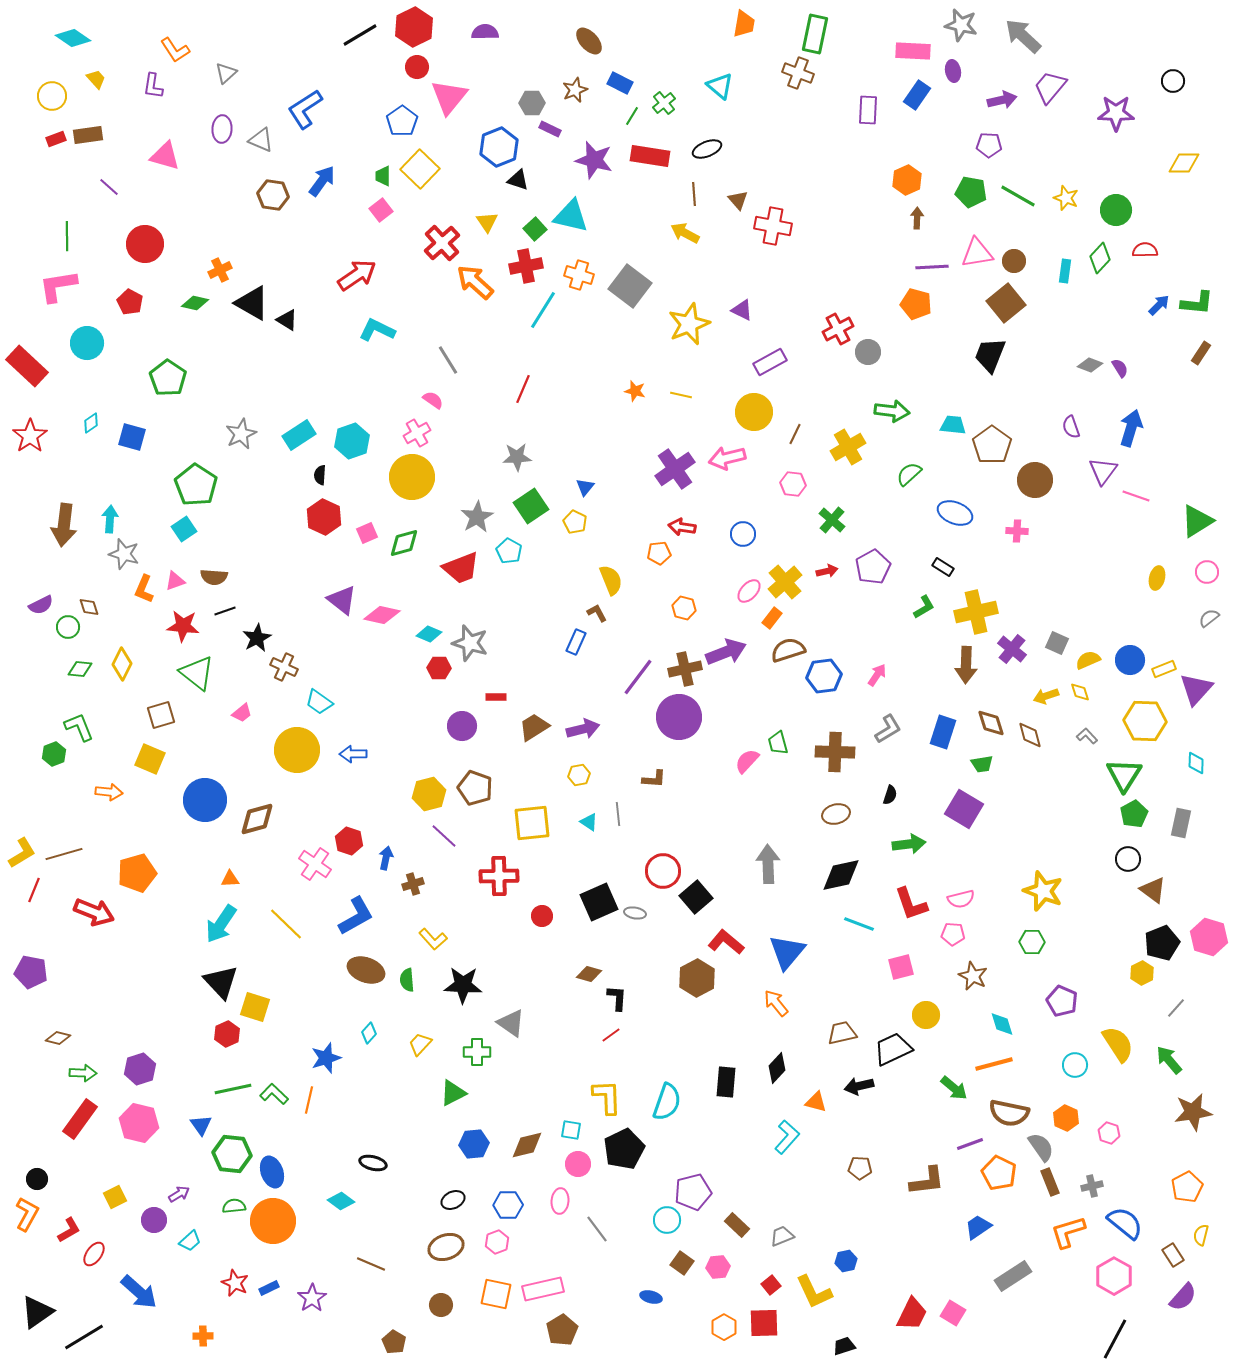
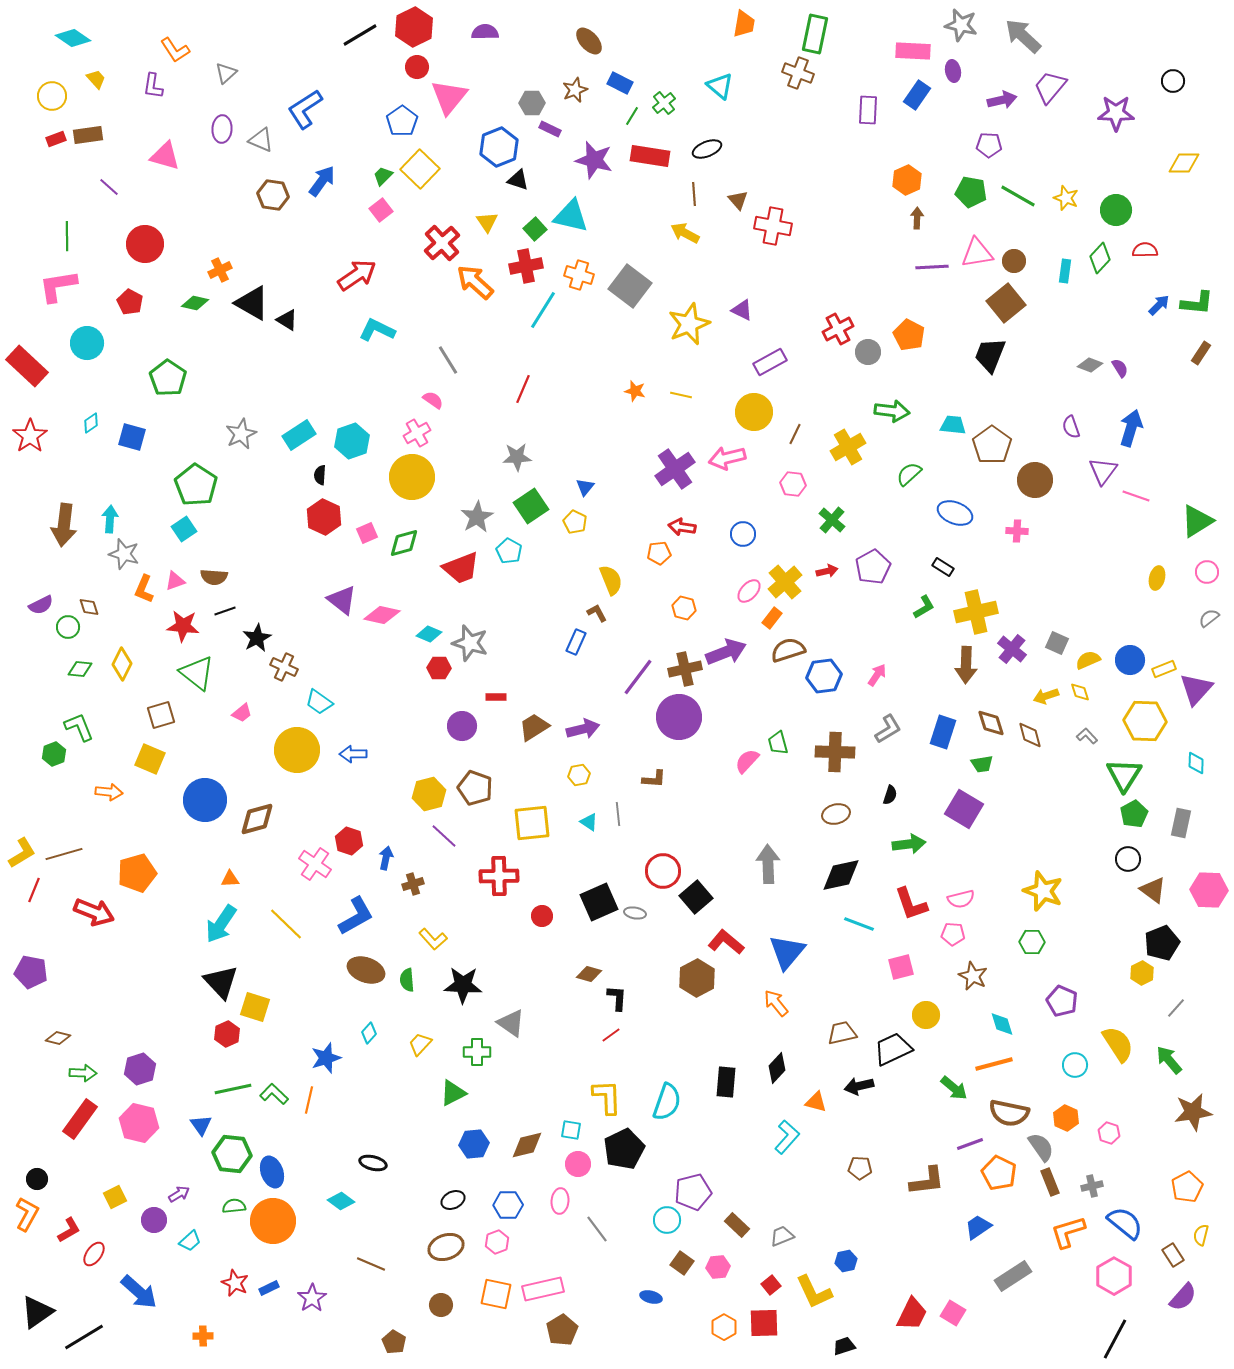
green trapezoid at (383, 176): rotated 45 degrees clockwise
orange pentagon at (916, 304): moved 7 px left, 31 px down; rotated 12 degrees clockwise
pink hexagon at (1209, 937): moved 47 px up; rotated 15 degrees counterclockwise
